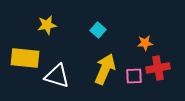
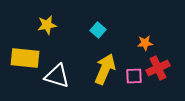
red cross: rotated 15 degrees counterclockwise
